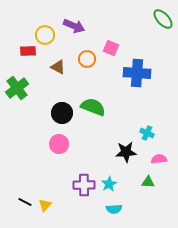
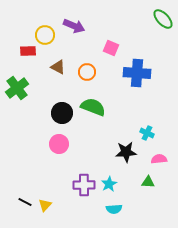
orange circle: moved 13 px down
